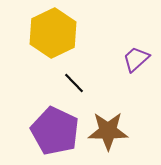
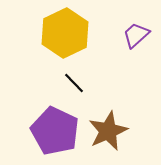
yellow hexagon: moved 12 px right
purple trapezoid: moved 24 px up
brown star: rotated 24 degrees counterclockwise
